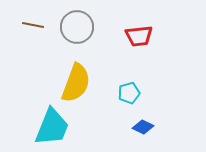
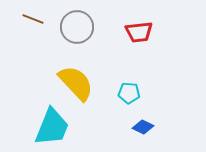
brown line: moved 6 px up; rotated 10 degrees clockwise
red trapezoid: moved 4 px up
yellow semicircle: rotated 63 degrees counterclockwise
cyan pentagon: rotated 20 degrees clockwise
